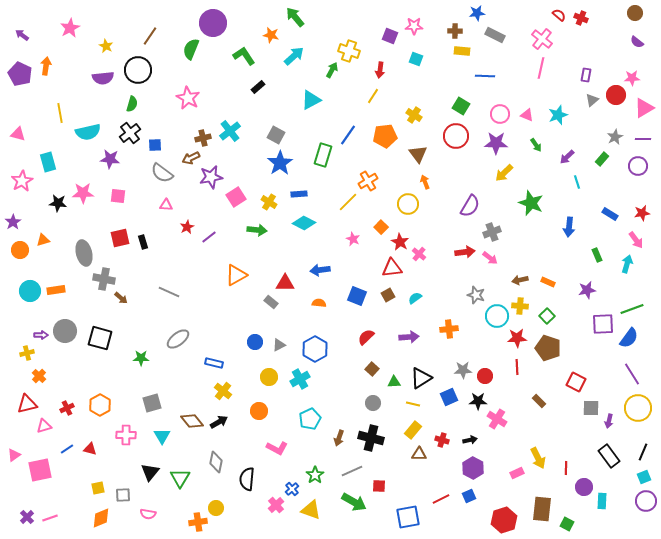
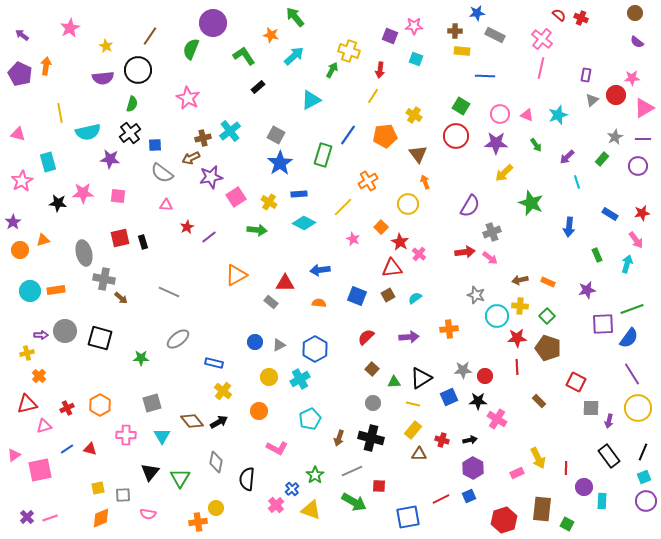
yellow line at (348, 202): moved 5 px left, 5 px down
